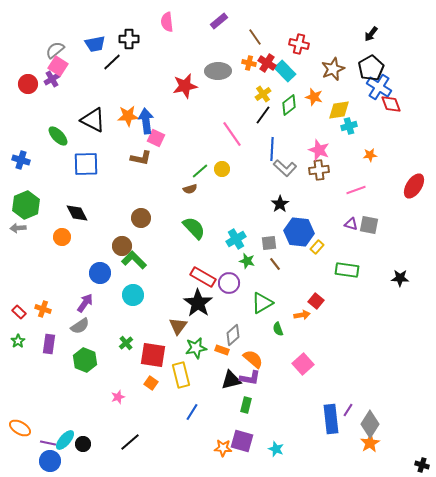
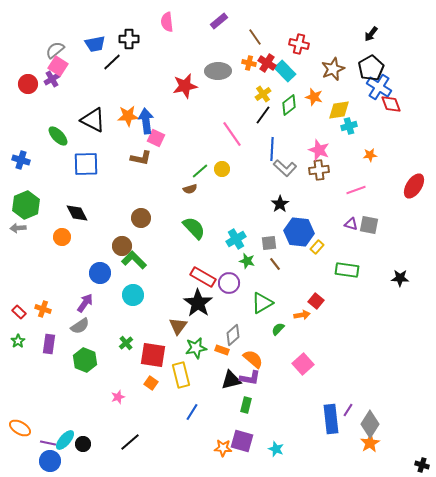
green semicircle at (278, 329): rotated 64 degrees clockwise
